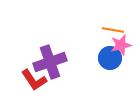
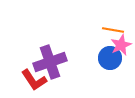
pink star: rotated 10 degrees counterclockwise
